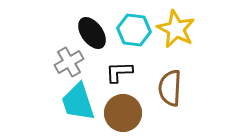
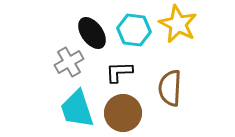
yellow star: moved 2 px right, 5 px up
cyan trapezoid: moved 1 px left, 7 px down
